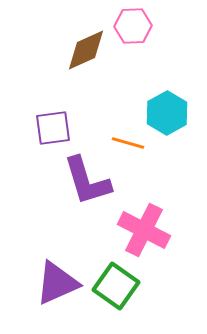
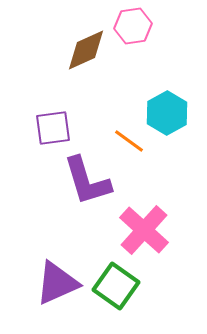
pink hexagon: rotated 6 degrees counterclockwise
orange line: moved 1 px right, 2 px up; rotated 20 degrees clockwise
pink cross: rotated 15 degrees clockwise
